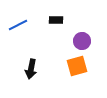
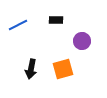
orange square: moved 14 px left, 3 px down
